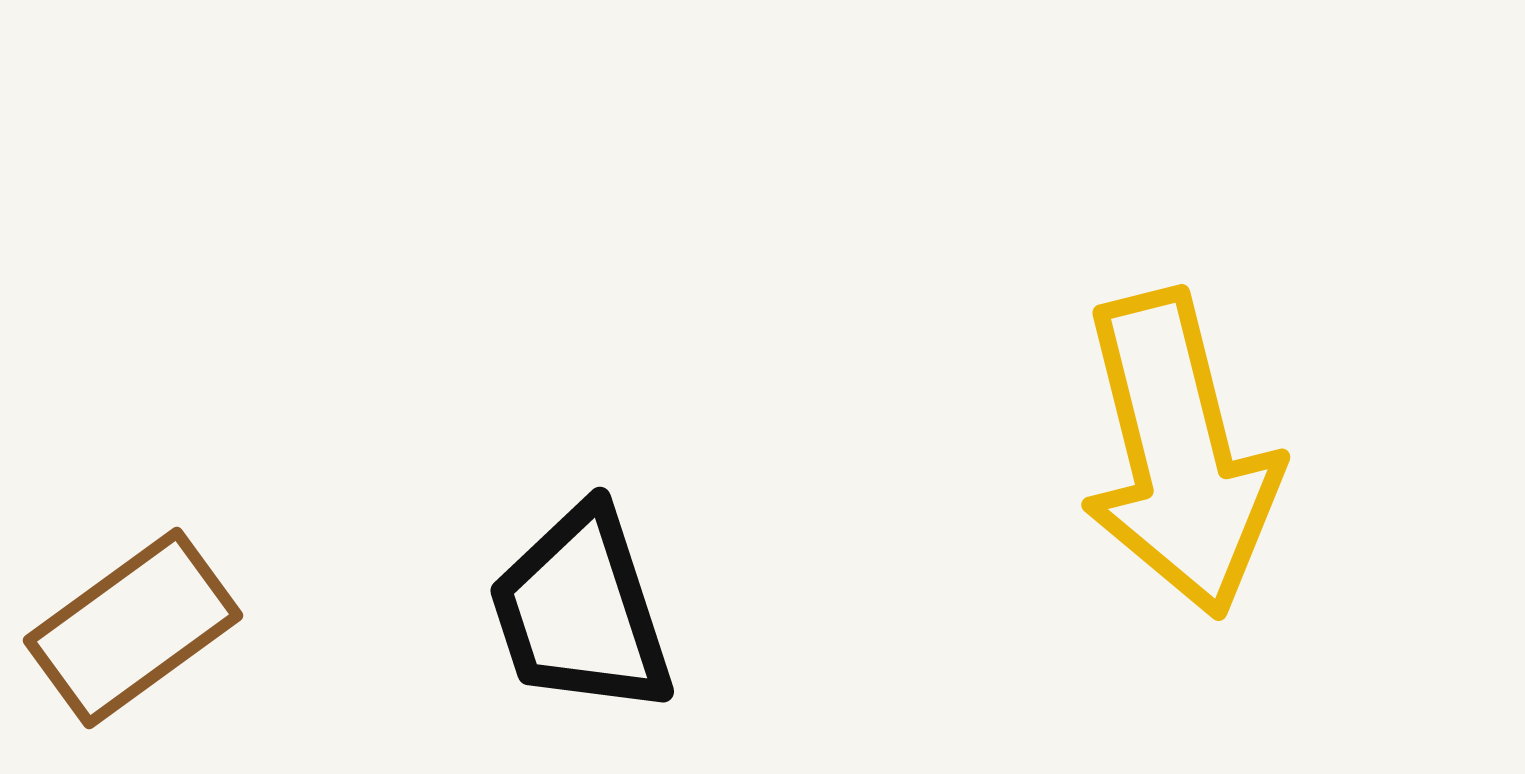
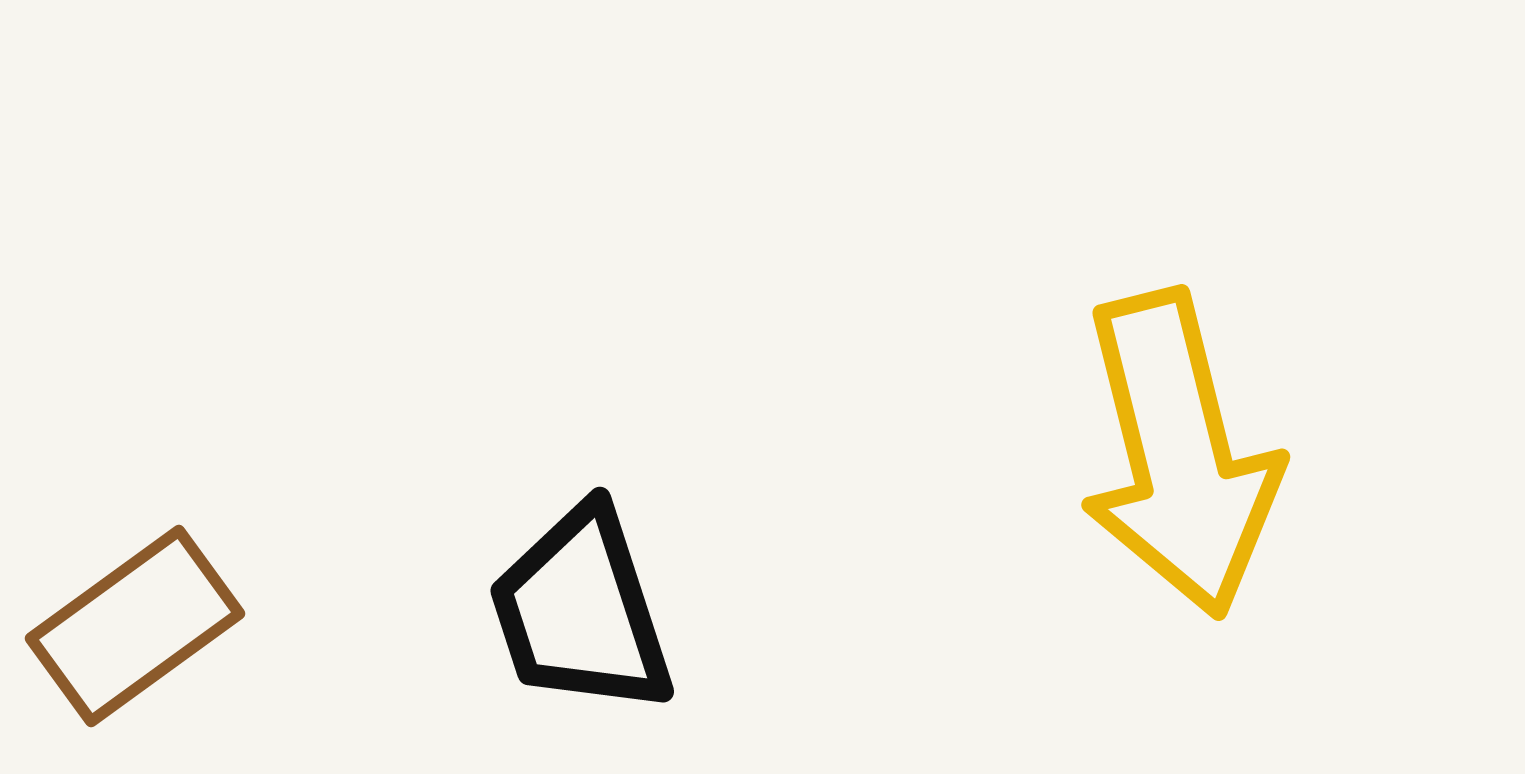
brown rectangle: moved 2 px right, 2 px up
